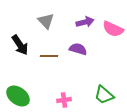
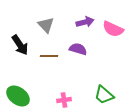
gray triangle: moved 4 px down
